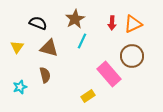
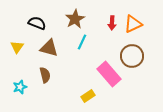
black semicircle: moved 1 px left
cyan line: moved 1 px down
